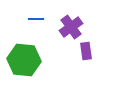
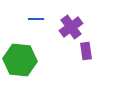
green hexagon: moved 4 px left
